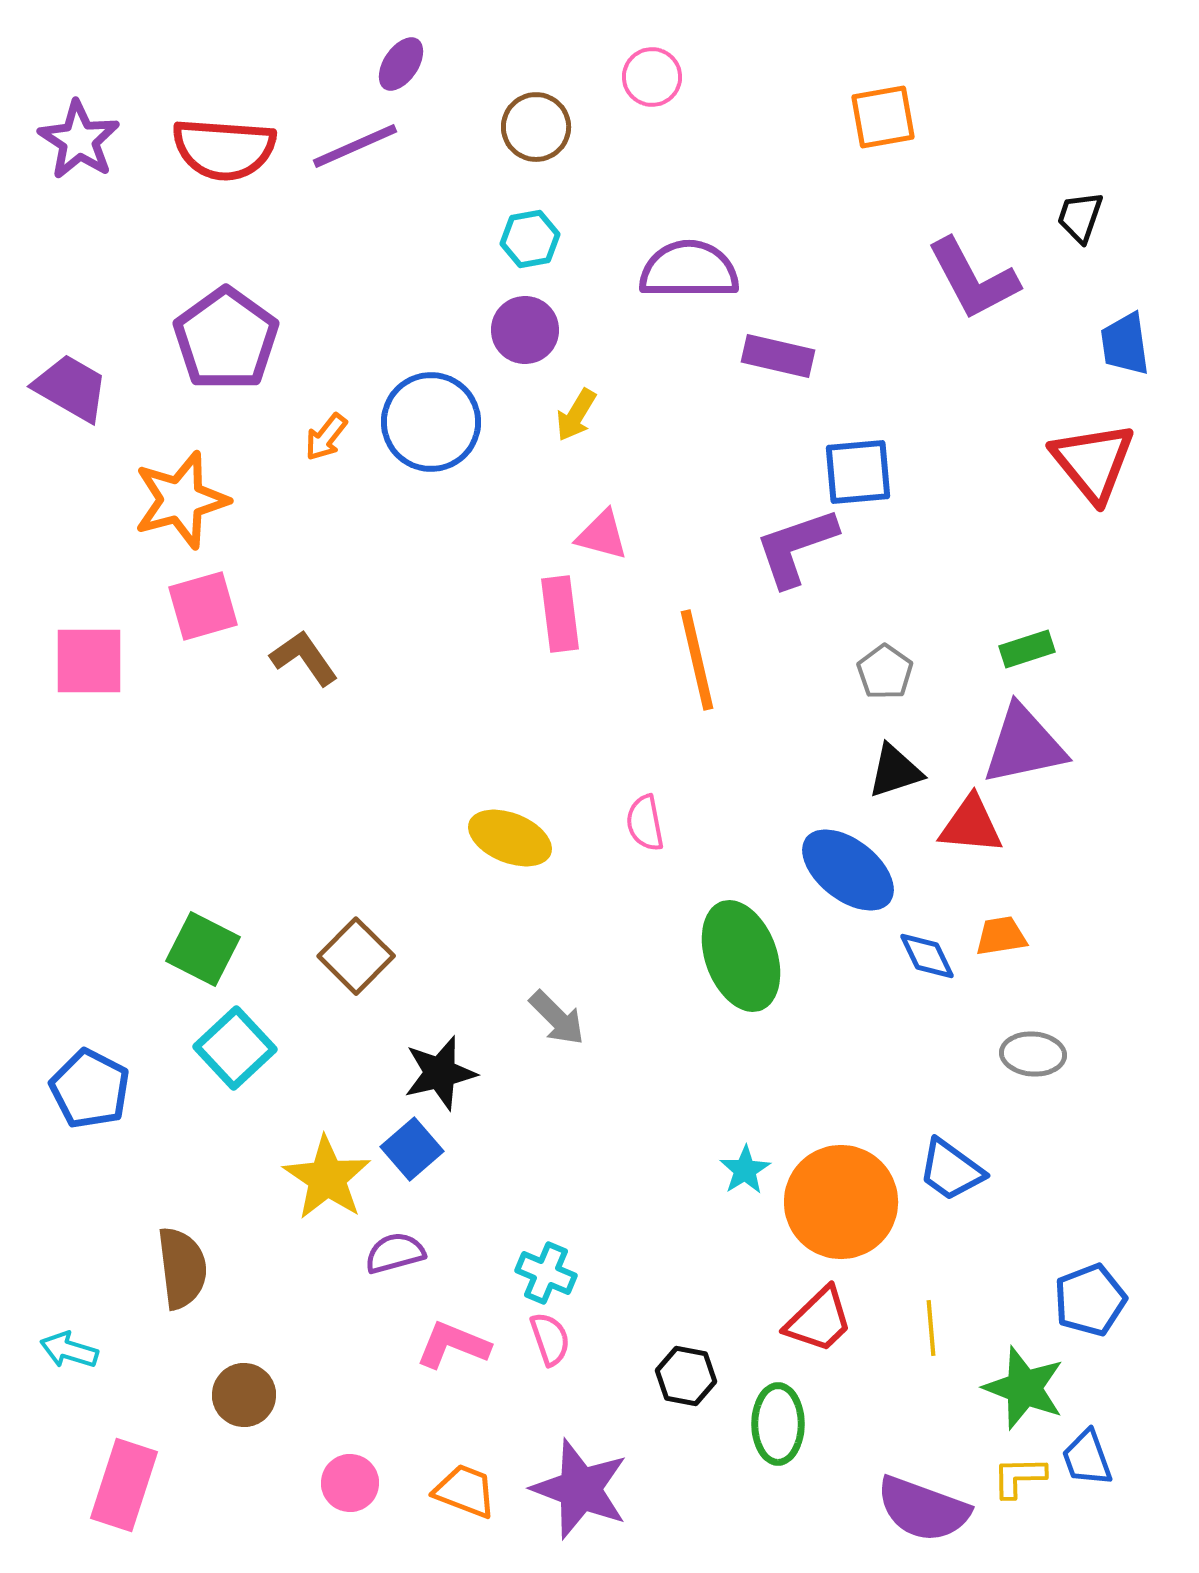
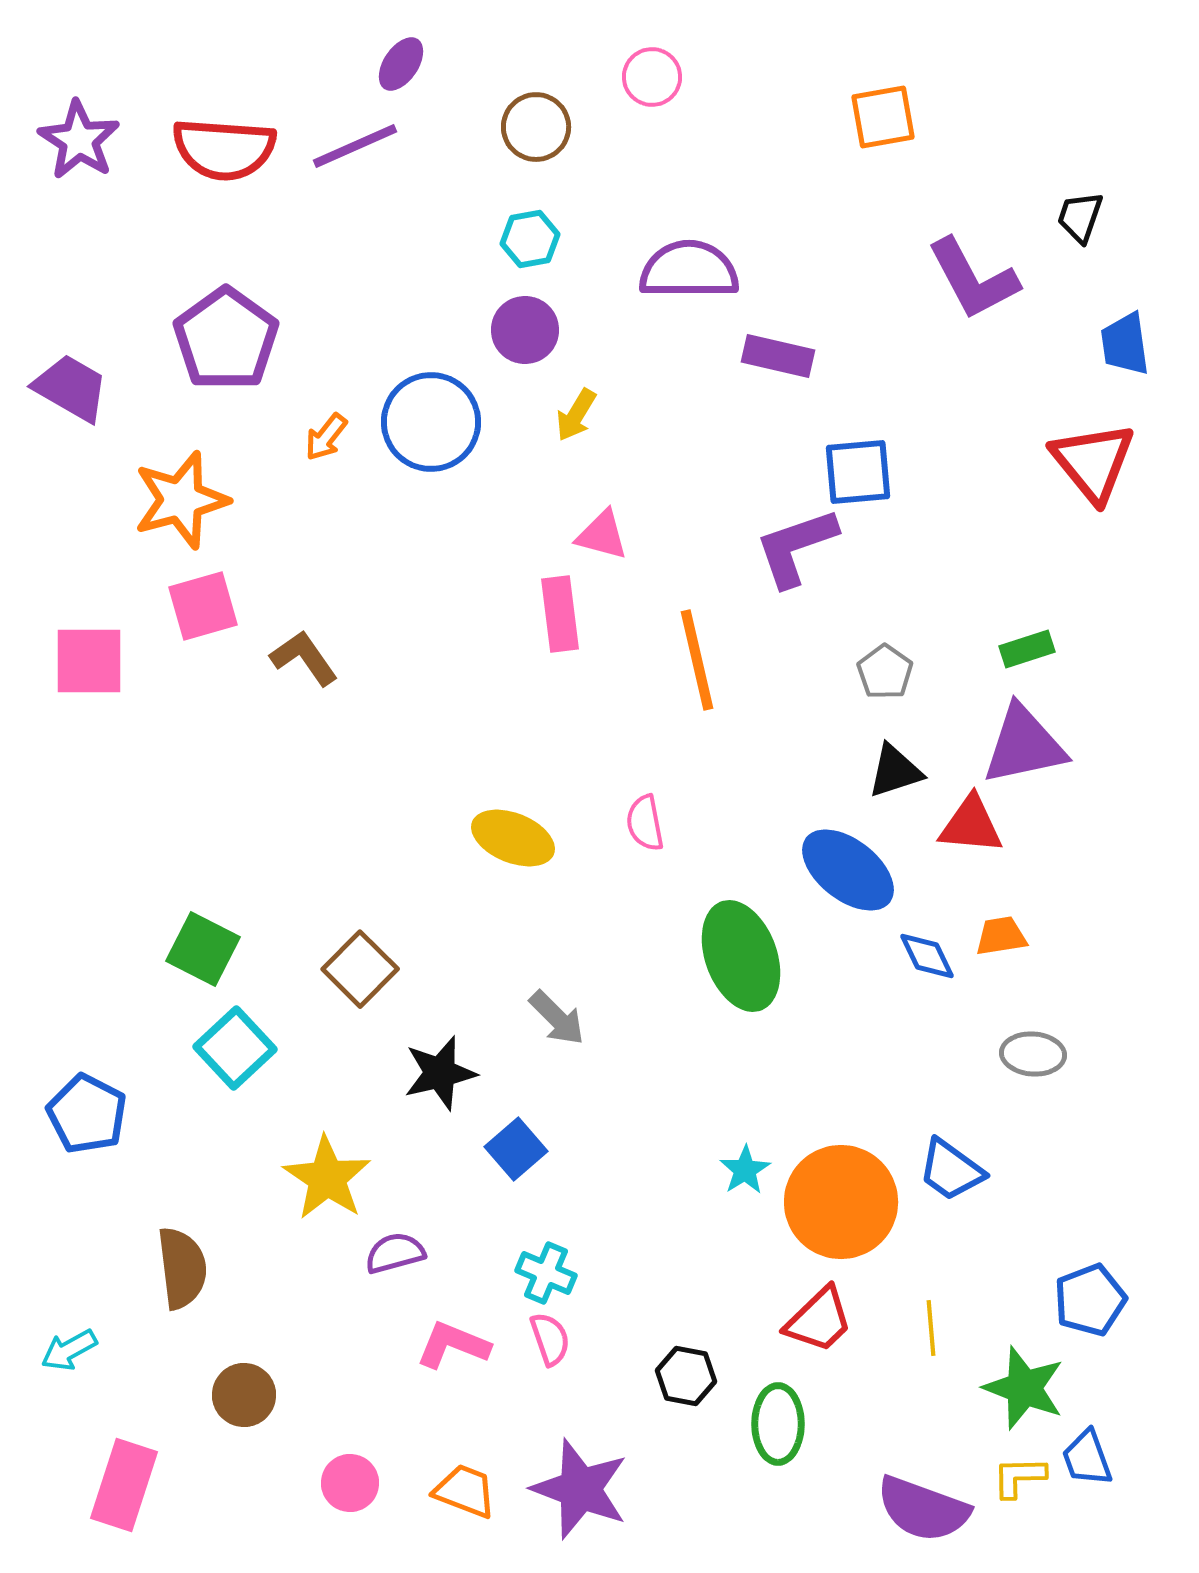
yellow ellipse at (510, 838): moved 3 px right
brown square at (356, 956): moved 4 px right, 13 px down
blue pentagon at (90, 1089): moved 3 px left, 25 px down
blue square at (412, 1149): moved 104 px right
cyan arrow at (69, 1350): rotated 46 degrees counterclockwise
